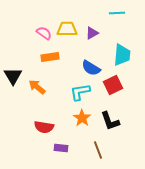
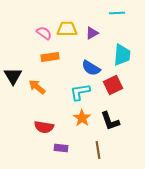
brown line: rotated 12 degrees clockwise
